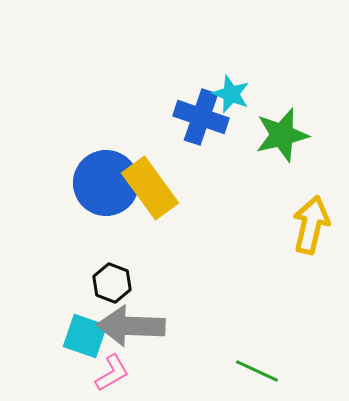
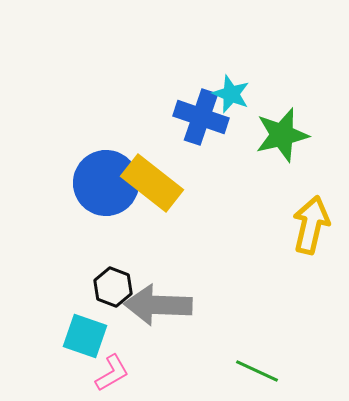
yellow rectangle: moved 2 px right, 5 px up; rotated 16 degrees counterclockwise
black hexagon: moved 1 px right, 4 px down
gray arrow: moved 27 px right, 21 px up
